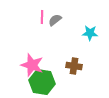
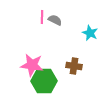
gray semicircle: rotated 64 degrees clockwise
cyan star: rotated 21 degrees clockwise
pink star: rotated 10 degrees counterclockwise
green hexagon: moved 2 px right, 1 px up; rotated 10 degrees counterclockwise
